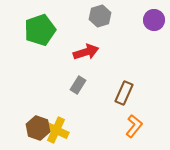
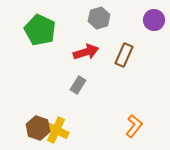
gray hexagon: moved 1 px left, 2 px down
green pentagon: rotated 28 degrees counterclockwise
brown rectangle: moved 38 px up
